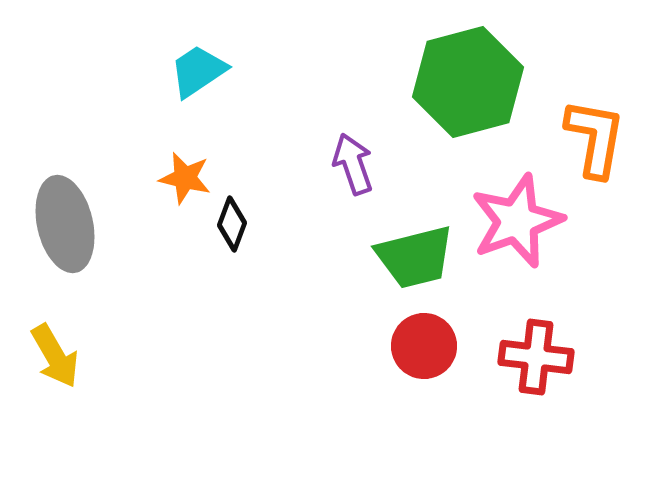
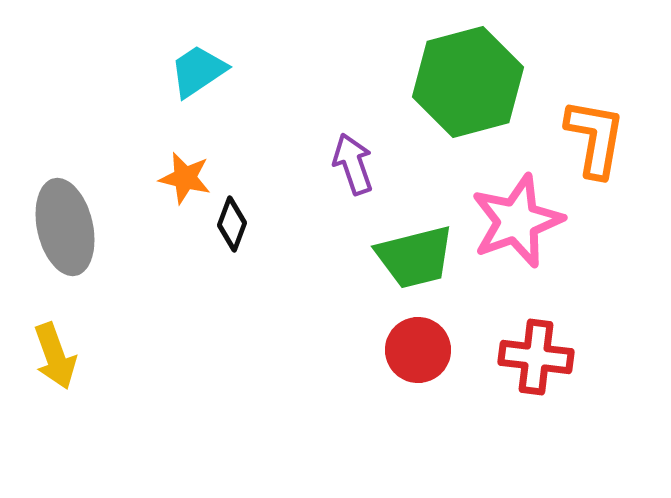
gray ellipse: moved 3 px down
red circle: moved 6 px left, 4 px down
yellow arrow: rotated 10 degrees clockwise
